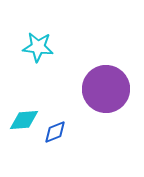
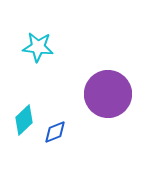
purple circle: moved 2 px right, 5 px down
cyan diamond: rotated 40 degrees counterclockwise
